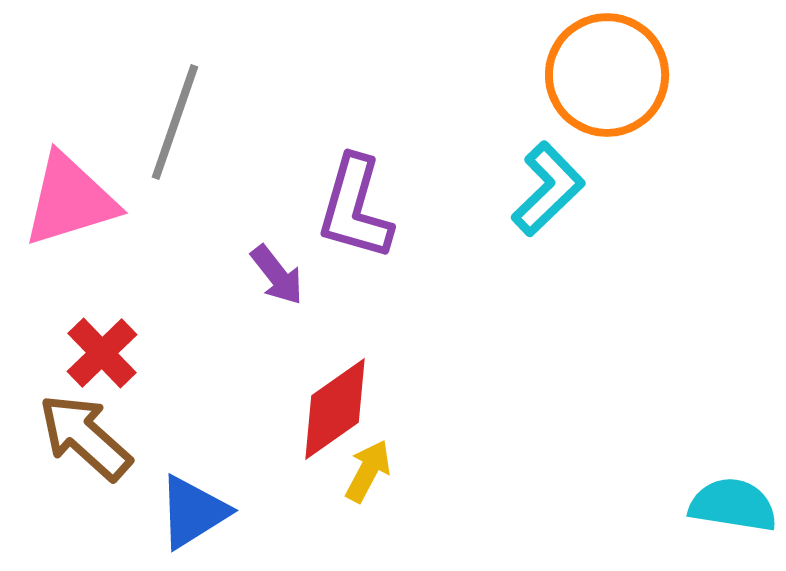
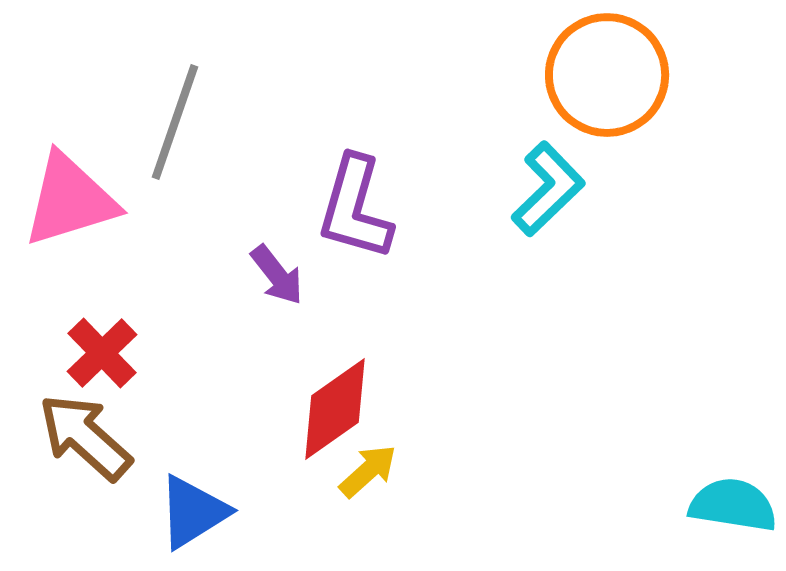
yellow arrow: rotated 20 degrees clockwise
